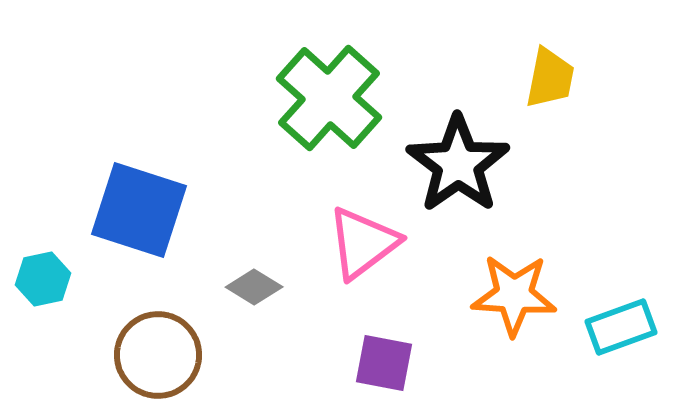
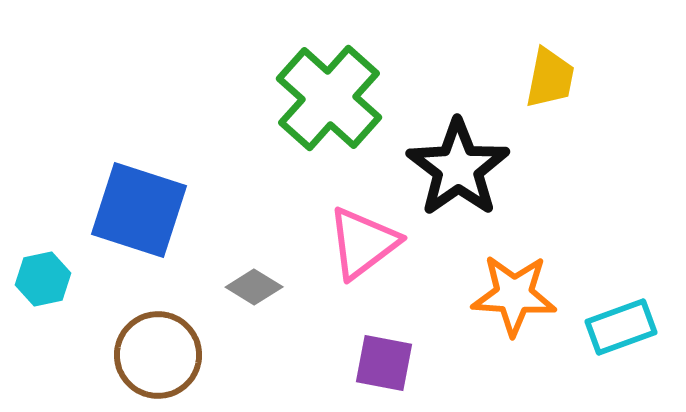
black star: moved 4 px down
